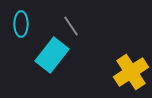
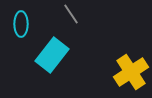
gray line: moved 12 px up
